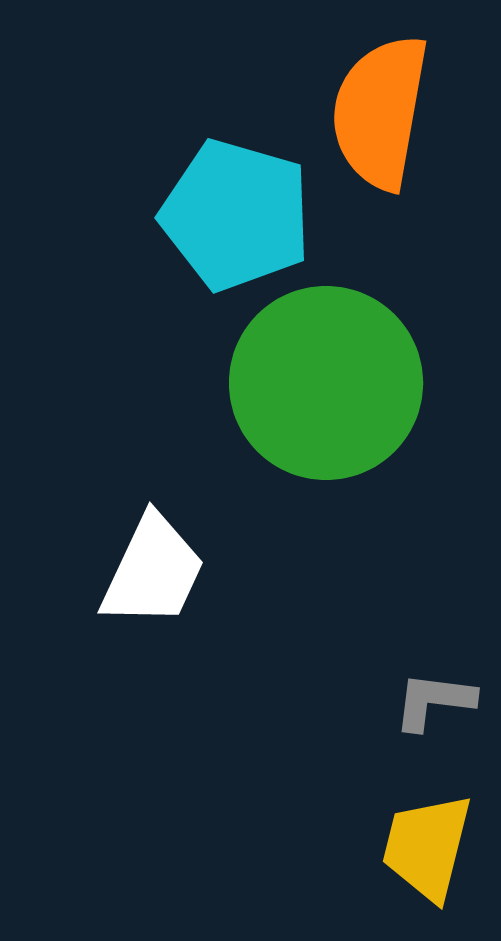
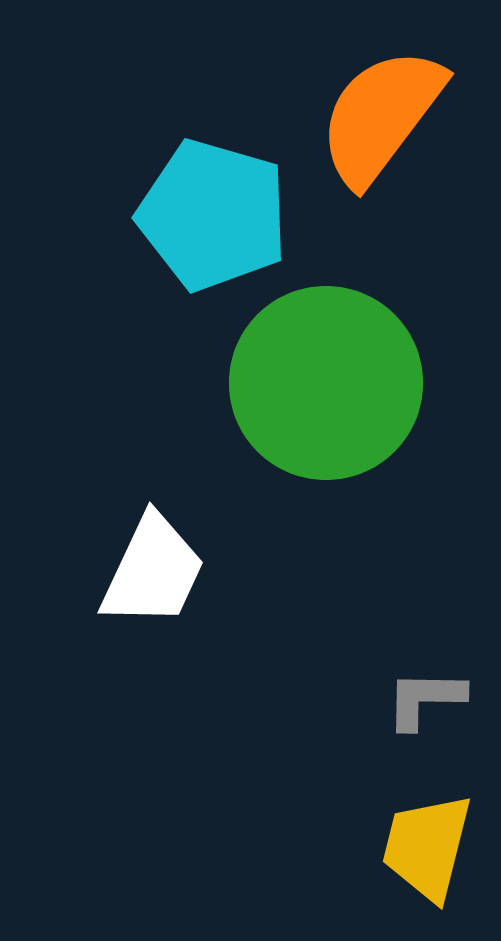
orange semicircle: moved 1 px right, 4 px down; rotated 27 degrees clockwise
cyan pentagon: moved 23 px left
gray L-shape: moved 9 px left, 2 px up; rotated 6 degrees counterclockwise
